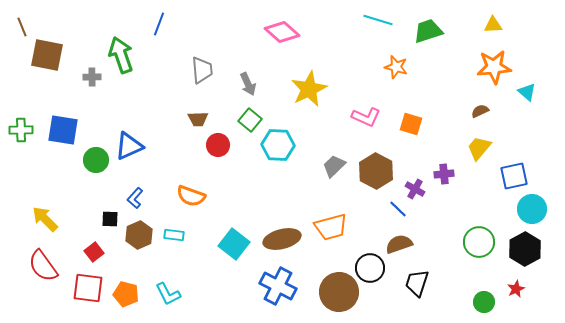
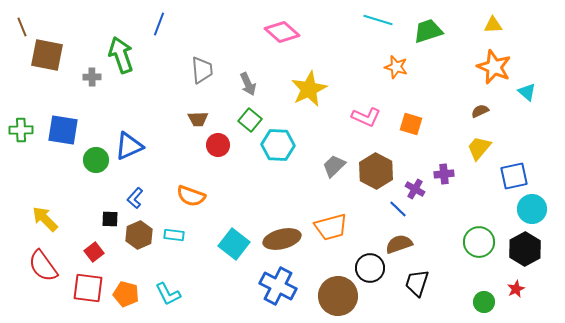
orange star at (494, 67): rotated 28 degrees clockwise
brown circle at (339, 292): moved 1 px left, 4 px down
